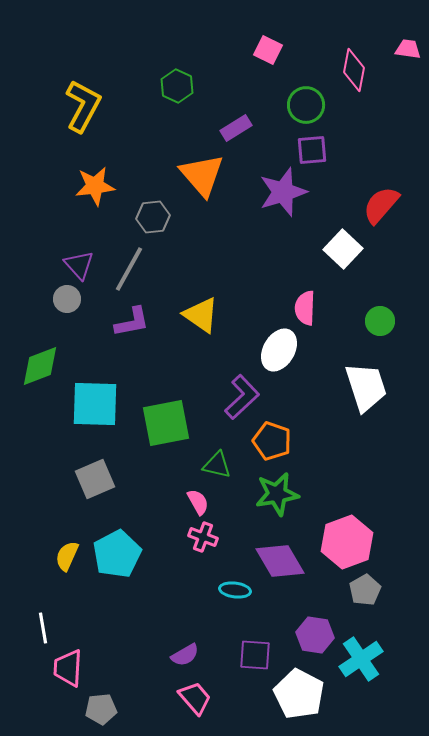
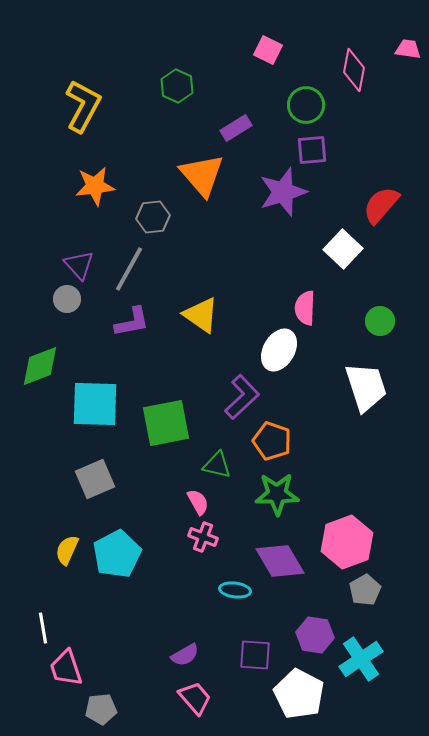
green star at (277, 494): rotated 9 degrees clockwise
yellow semicircle at (67, 556): moved 6 px up
pink trapezoid at (68, 668): moved 2 px left; rotated 21 degrees counterclockwise
